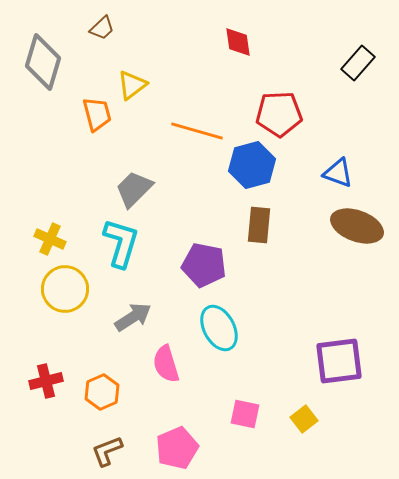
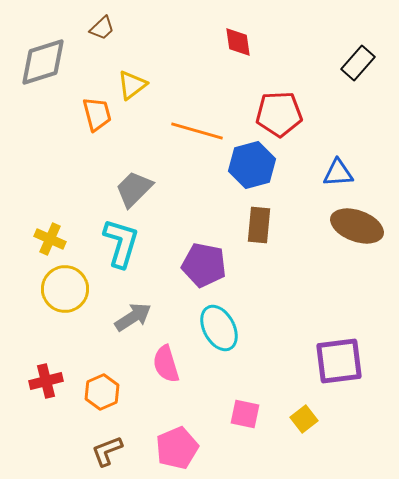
gray diamond: rotated 56 degrees clockwise
blue triangle: rotated 24 degrees counterclockwise
